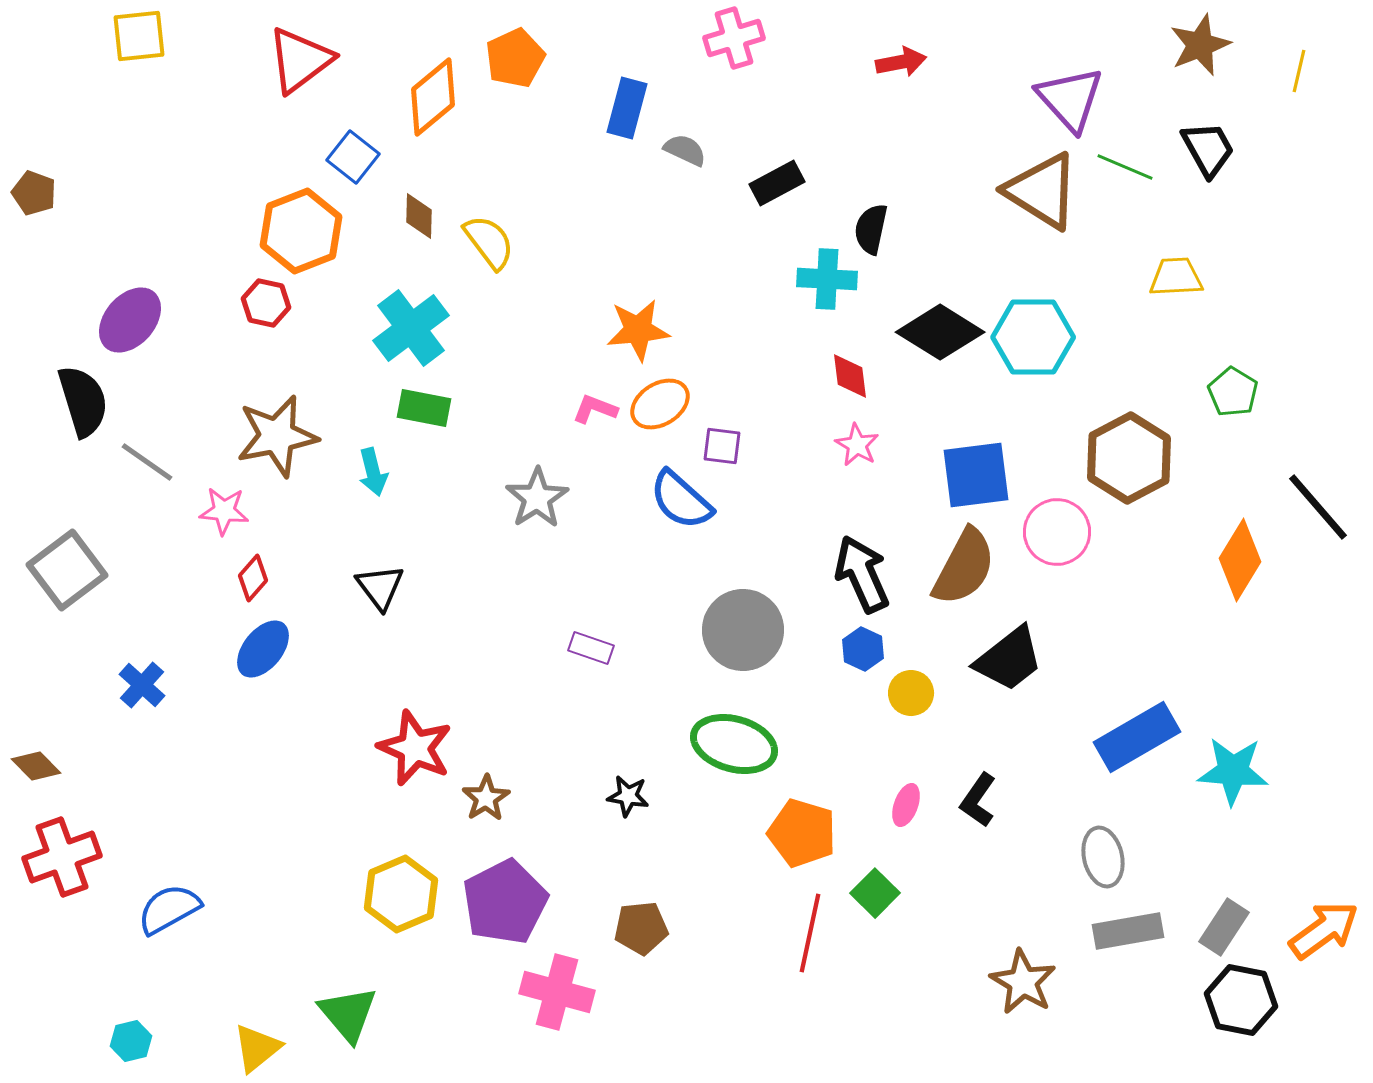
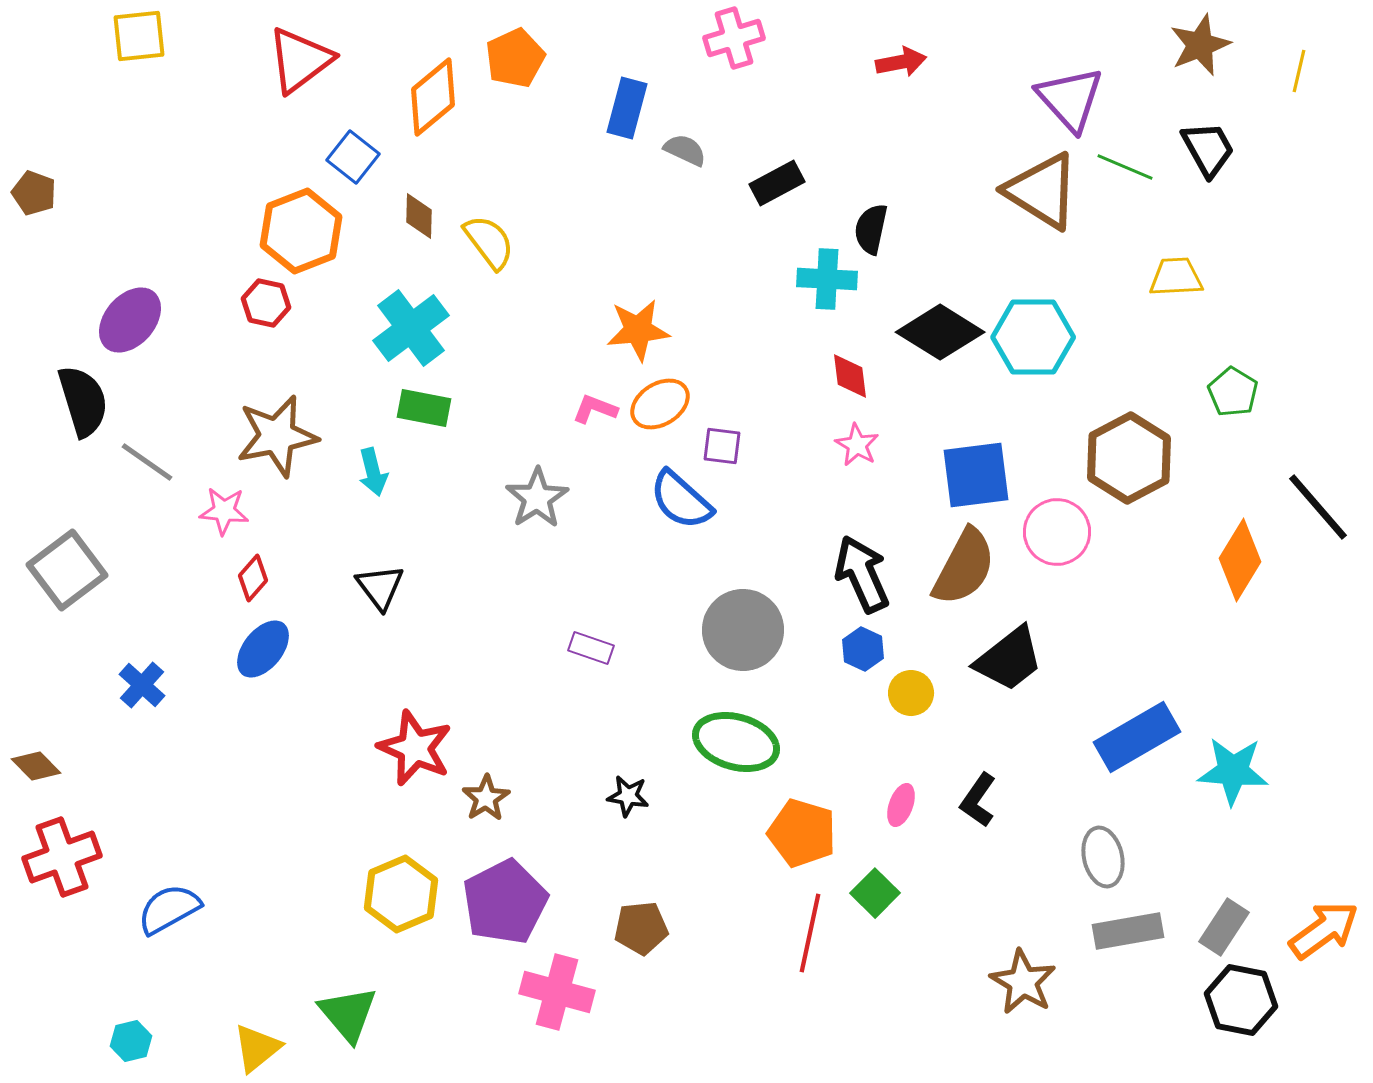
green ellipse at (734, 744): moved 2 px right, 2 px up
pink ellipse at (906, 805): moved 5 px left
